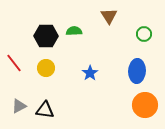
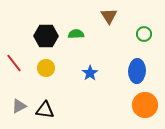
green semicircle: moved 2 px right, 3 px down
